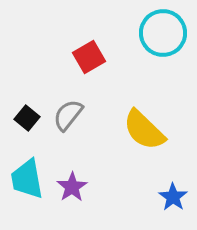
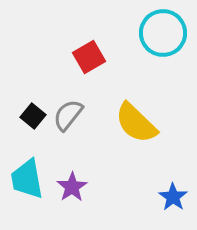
black square: moved 6 px right, 2 px up
yellow semicircle: moved 8 px left, 7 px up
